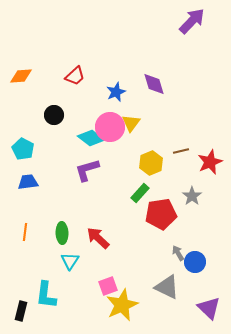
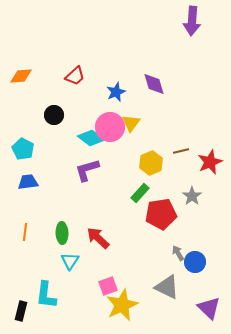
purple arrow: rotated 140 degrees clockwise
